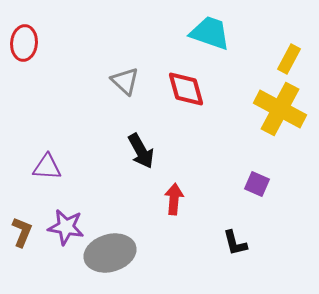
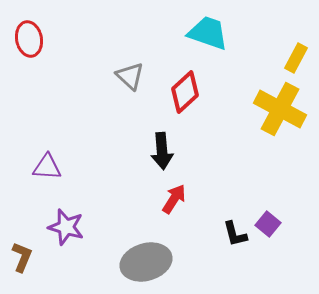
cyan trapezoid: moved 2 px left
red ellipse: moved 5 px right, 4 px up; rotated 16 degrees counterclockwise
yellow rectangle: moved 7 px right, 1 px up
gray triangle: moved 5 px right, 5 px up
red diamond: moved 1 px left, 3 px down; rotated 63 degrees clockwise
black arrow: moved 21 px right; rotated 24 degrees clockwise
purple square: moved 11 px right, 40 px down; rotated 15 degrees clockwise
red arrow: rotated 28 degrees clockwise
purple star: rotated 6 degrees clockwise
brown L-shape: moved 25 px down
black L-shape: moved 9 px up
gray ellipse: moved 36 px right, 9 px down
